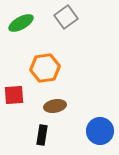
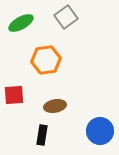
orange hexagon: moved 1 px right, 8 px up
